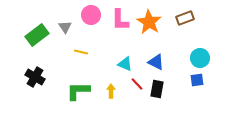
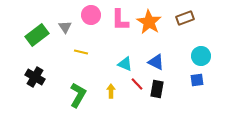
cyan circle: moved 1 px right, 2 px up
green L-shape: moved 4 px down; rotated 120 degrees clockwise
